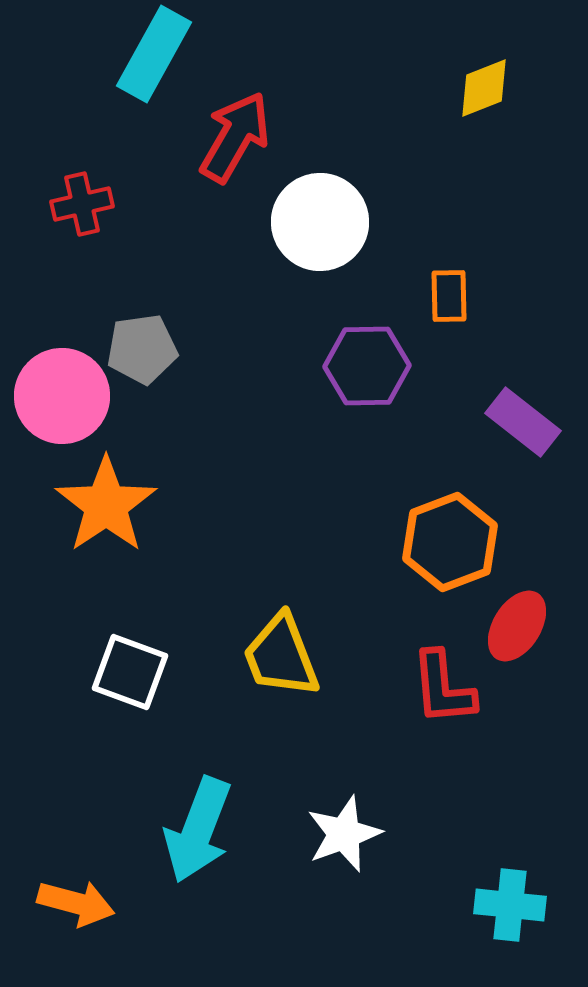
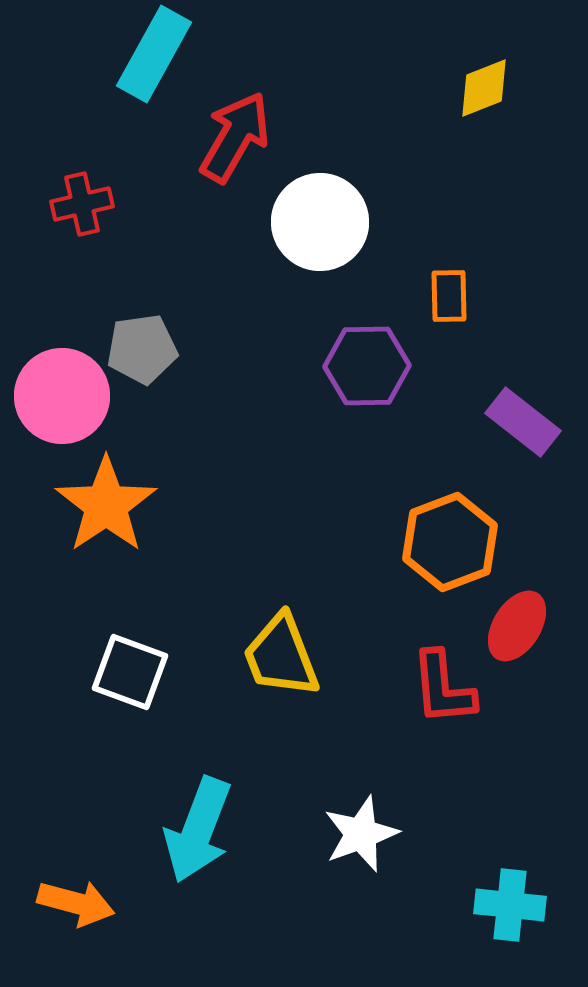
white star: moved 17 px right
